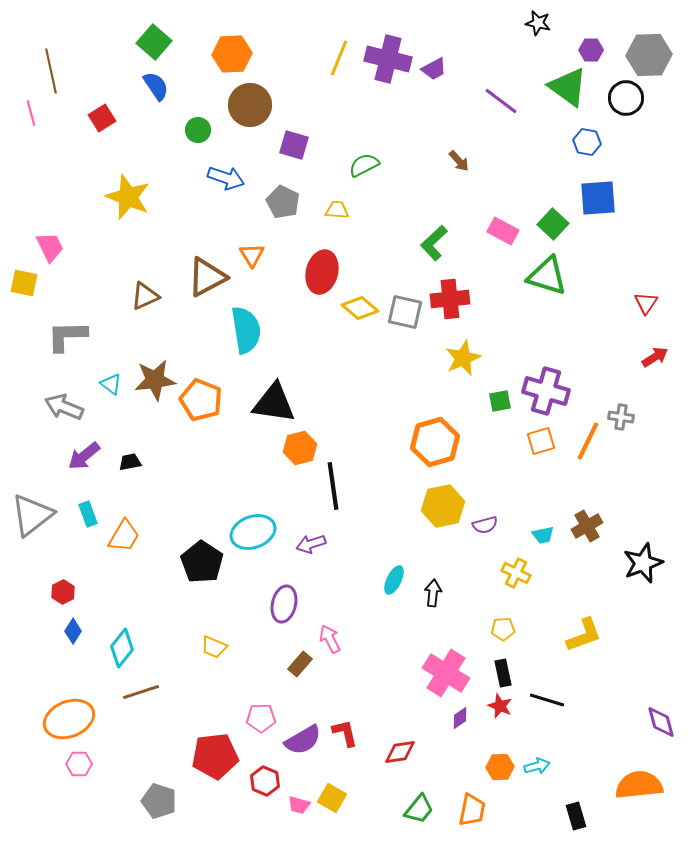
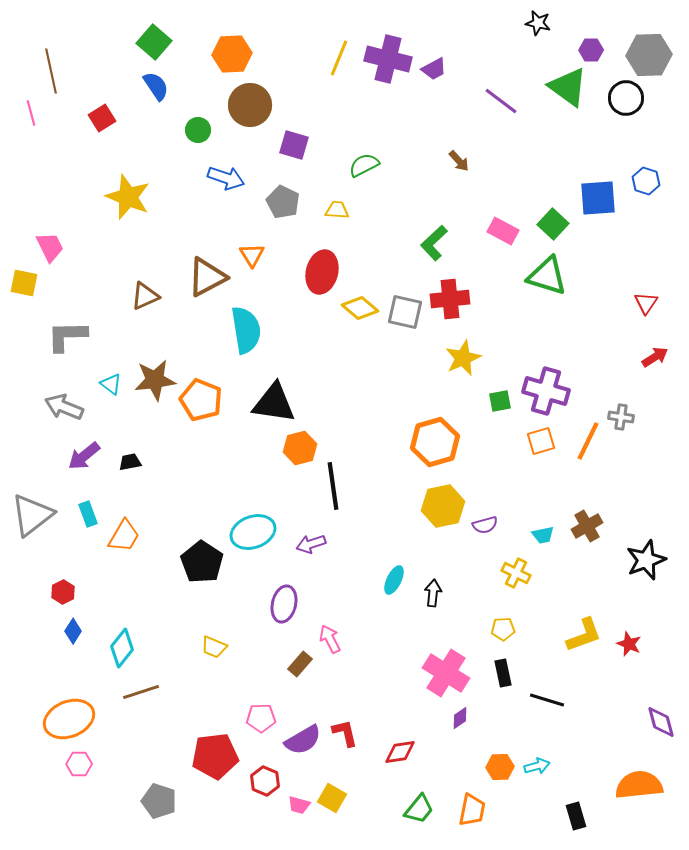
blue hexagon at (587, 142): moved 59 px right, 39 px down; rotated 8 degrees clockwise
black star at (643, 563): moved 3 px right, 3 px up
red star at (500, 706): moved 129 px right, 62 px up
